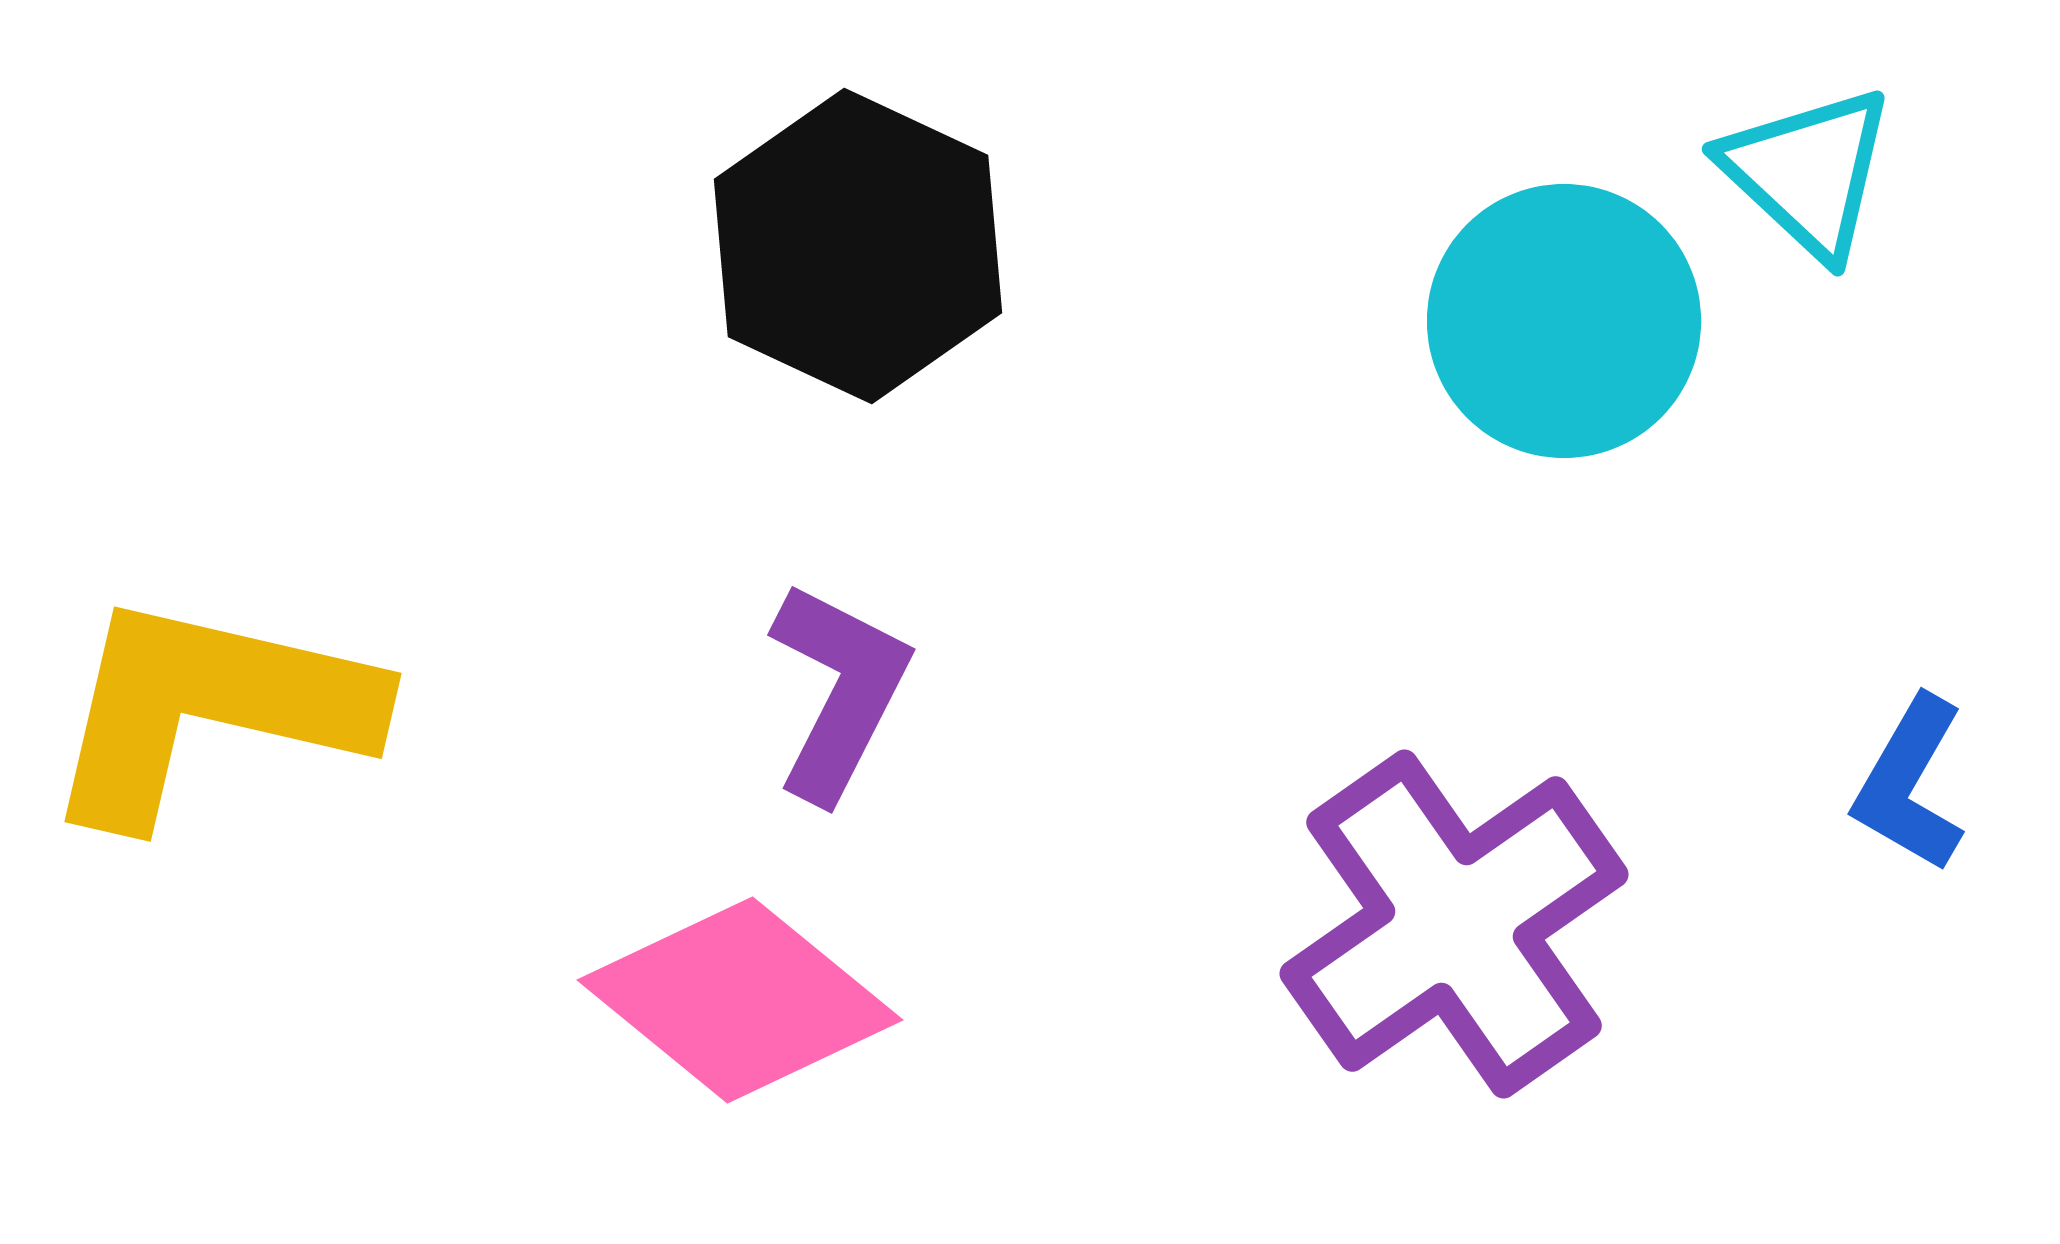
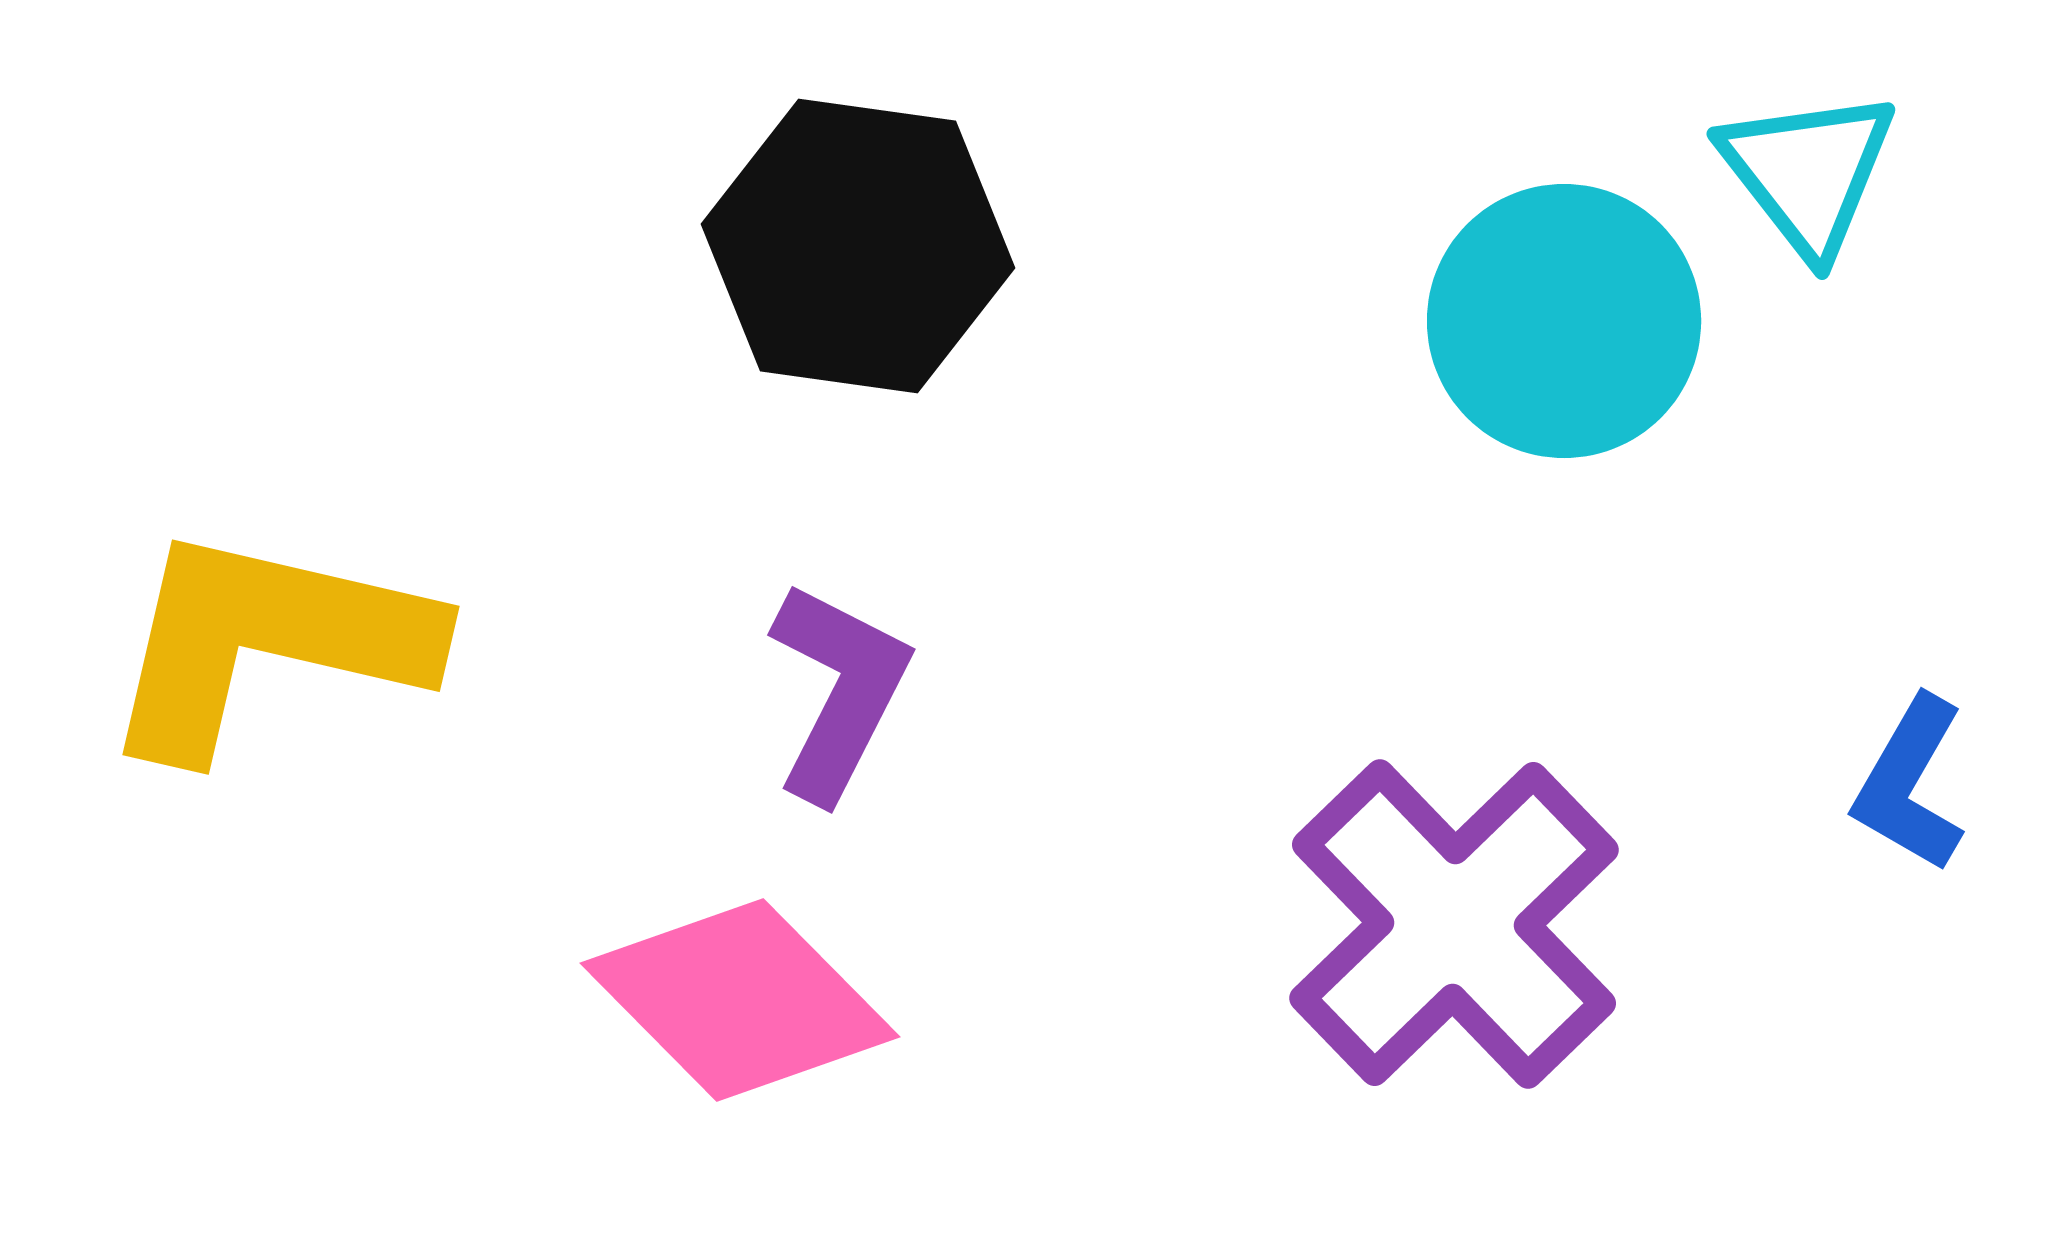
cyan triangle: rotated 9 degrees clockwise
black hexagon: rotated 17 degrees counterclockwise
yellow L-shape: moved 58 px right, 67 px up
purple cross: rotated 9 degrees counterclockwise
pink diamond: rotated 6 degrees clockwise
